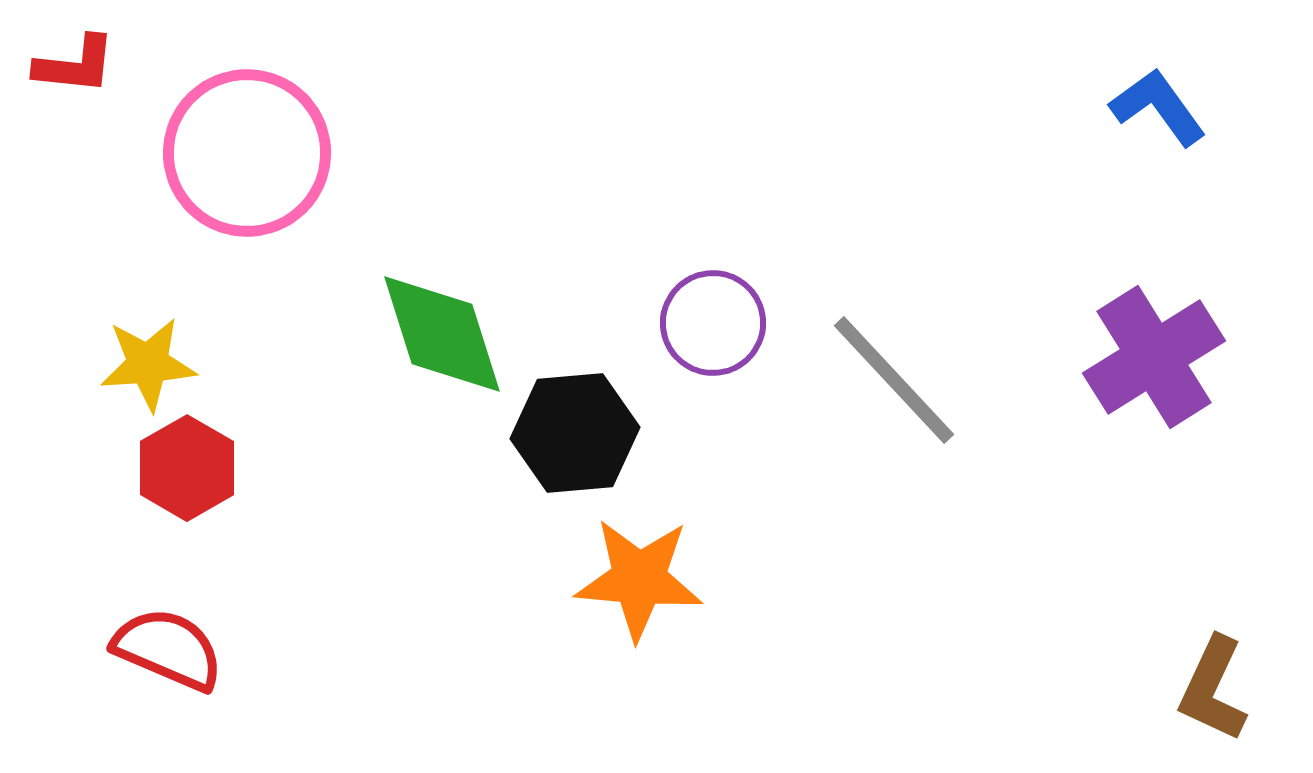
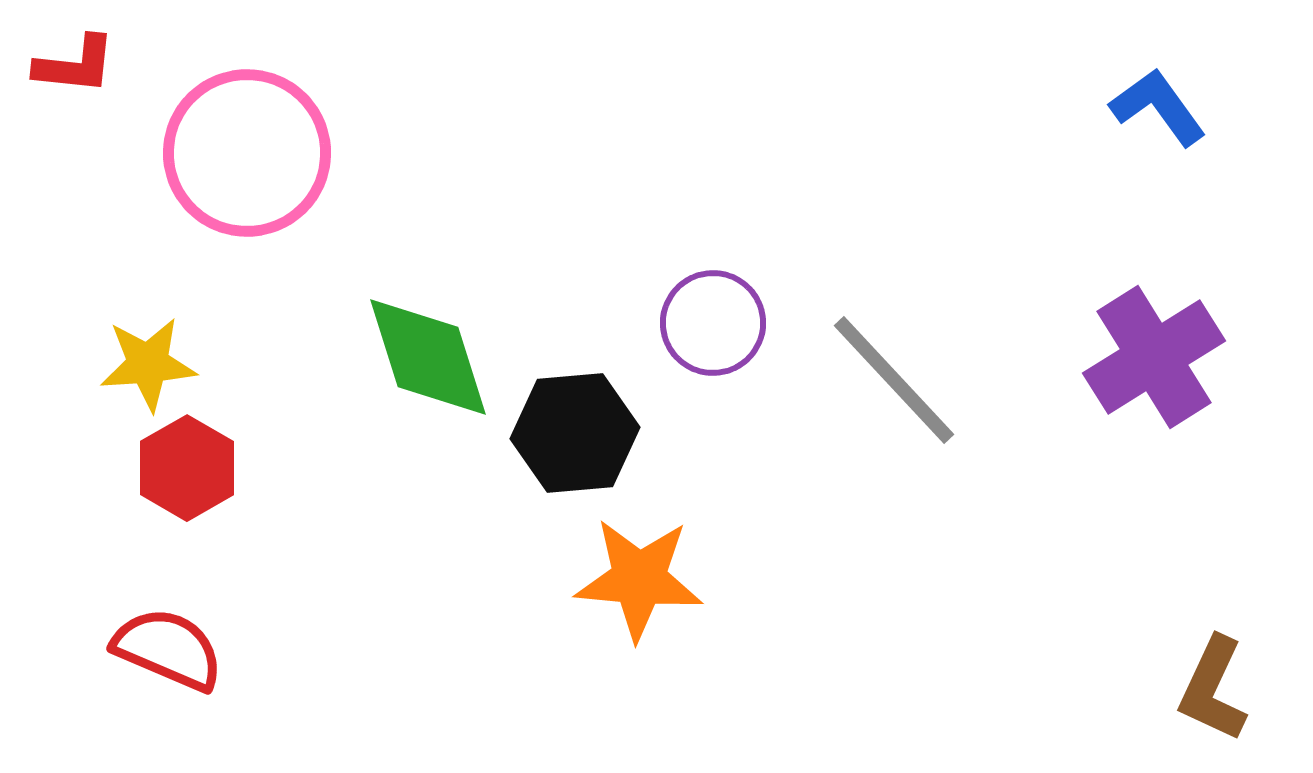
green diamond: moved 14 px left, 23 px down
